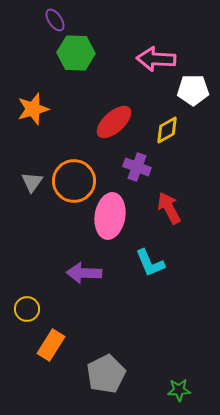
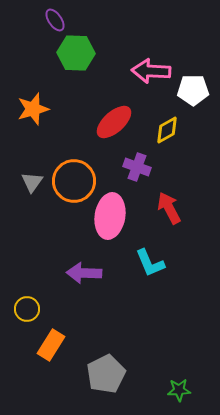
pink arrow: moved 5 px left, 12 px down
